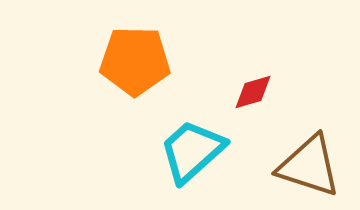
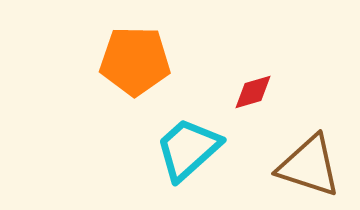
cyan trapezoid: moved 4 px left, 2 px up
